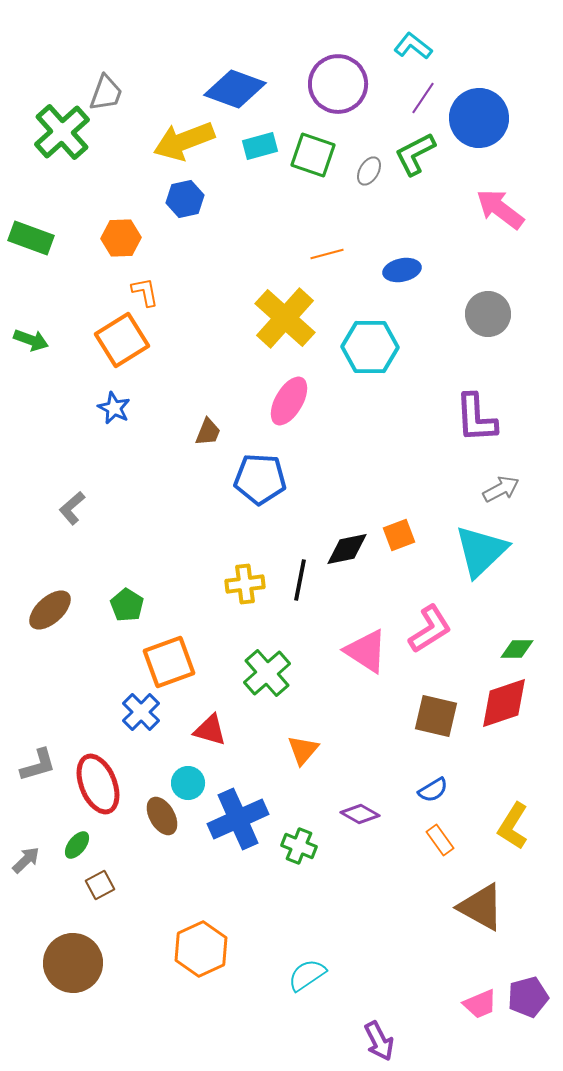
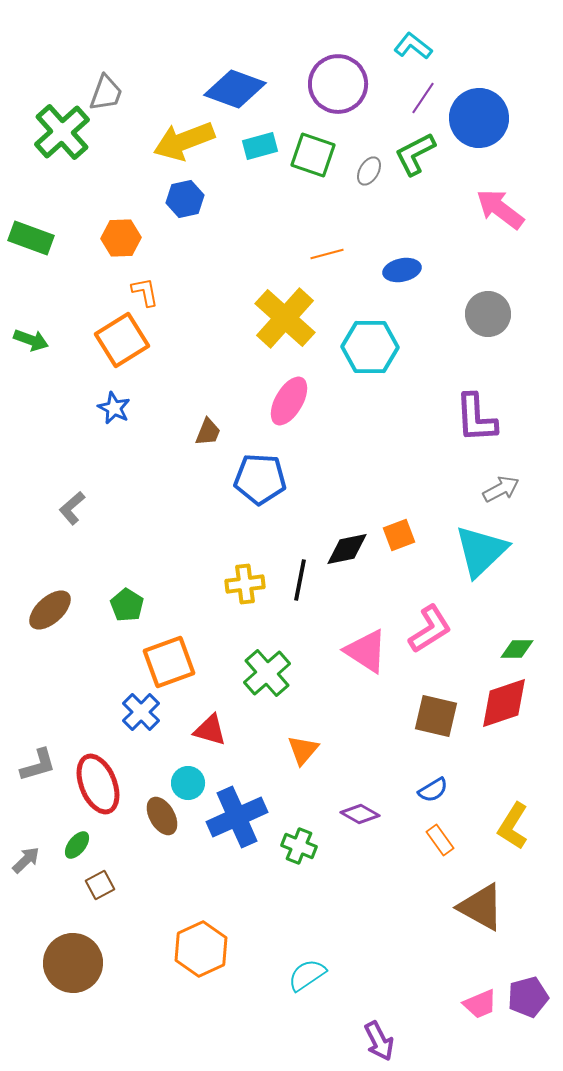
blue cross at (238, 819): moved 1 px left, 2 px up
